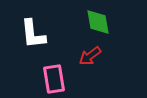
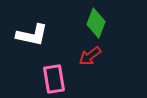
green diamond: moved 2 px left, 1 px down; rotated 32 degrees clockwise
white L-shape: moved 1 px left, 1 px down; rotated 72 degrees counterclockwise
